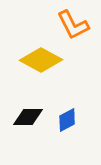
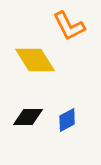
orange L-shape: moved 4 px left, 1 px down
yellow diamond: moved 6 px left; rotated 30 degrees clockwise
